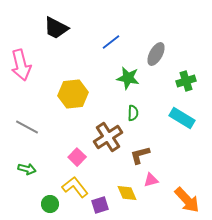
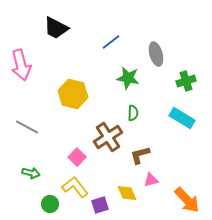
gray ellipse: rotated 45 degrees counterclockwise
yellow hexagon: rotated 20 degrees clockwise
green arrow: moved 4 px right, 4 px down
